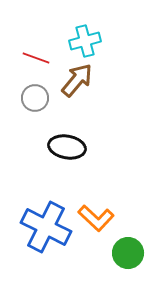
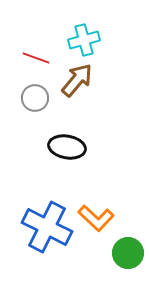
cyan cross: moved 1 px left, 1 px up
blue cross: moved 1 px right
